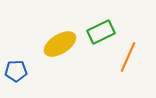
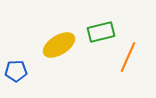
green rectangle: rotated 12 degrees clockwise
yellow ellipse: moved 1 px left, 1 px down
